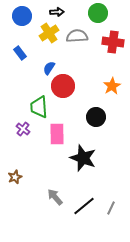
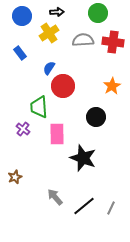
gray semicircle: moved 6 px right, 4 px down
